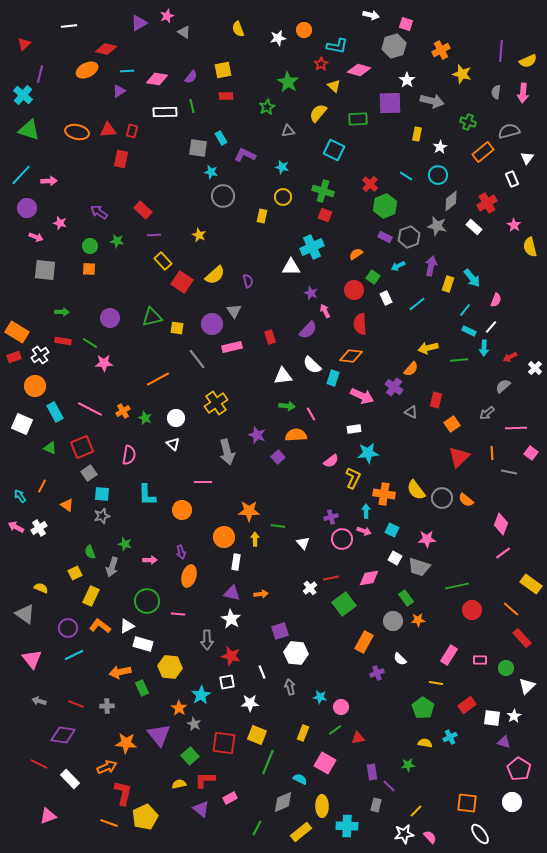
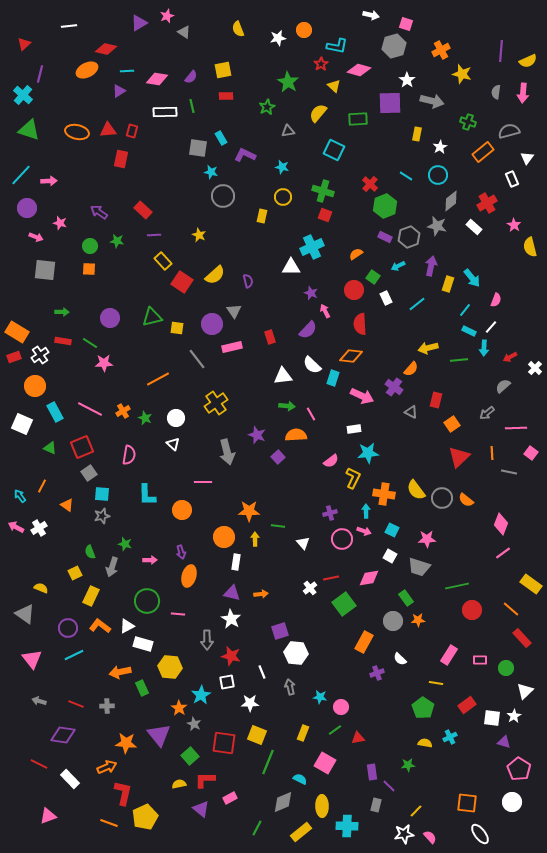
purple cross at (331, 517): moved 1 px left, 4 px up
white square at (395, 558): moved 5 px left, 2 px up
white triangle at (527, 686): moved 2 px left, 5 px down
